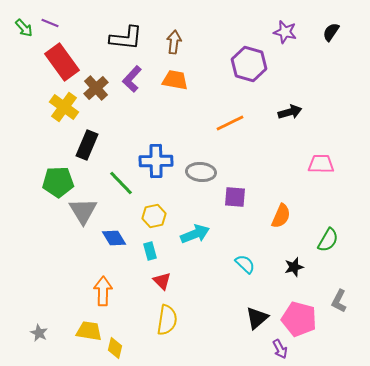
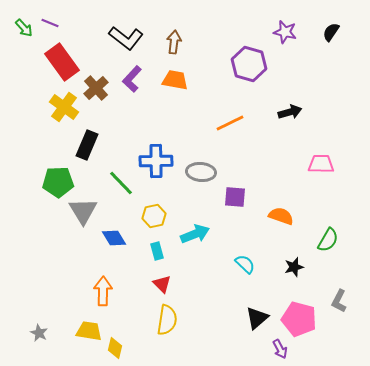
black L-shape: rotated 32 degrees clockwise
orange semicircle: rotated 95 degrees counterclockwise
cyan rectangle: moved 7 px right
red triangle: moved 3 px down
